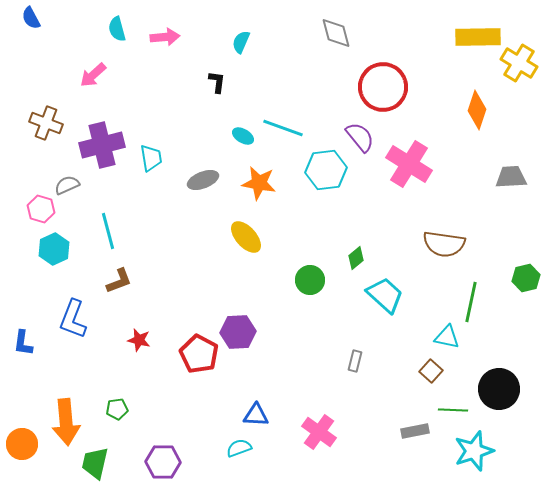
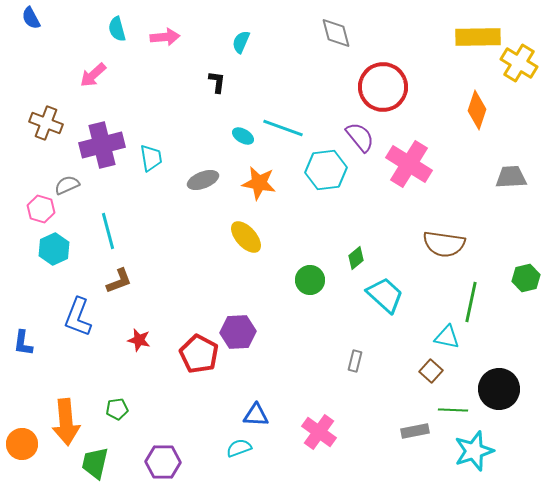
blue L-shape at (73, 319): moved 5 px right, 2 px up
